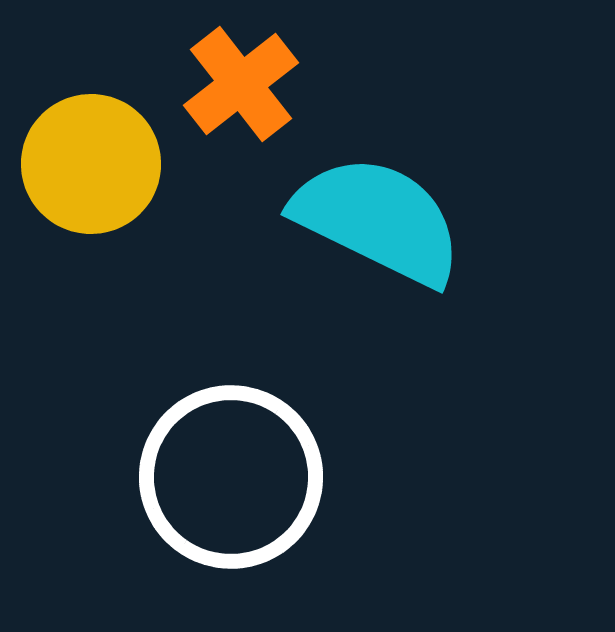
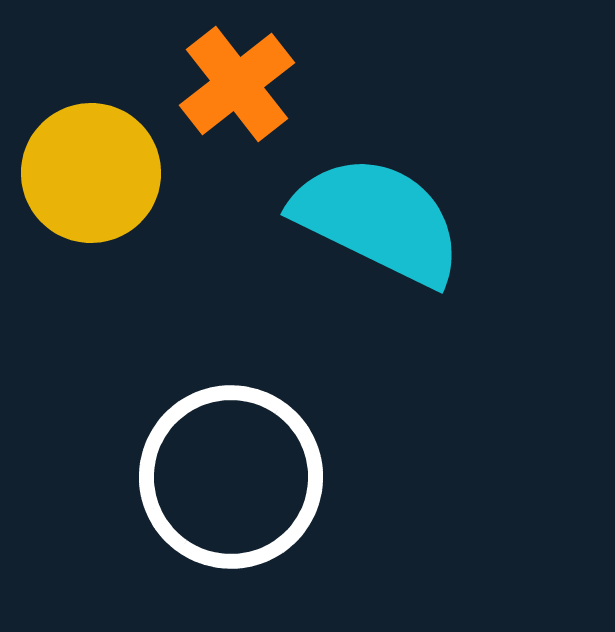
orange cross: moved 4 px left
yellow circle: moved 9 px down
